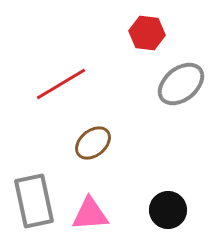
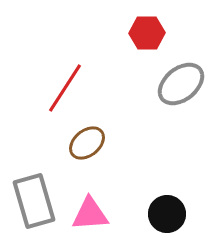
red hexagon: rotated 8 degrees counterclockwise
red line: moved 4 px right, 4 px down; rotated 26 degrees counterclockwise
brown ellipse: moved 6 px left
gray rectangle: rotated 4 degrees counterclockwise
black circle: moved 1 px left, 4 px down
